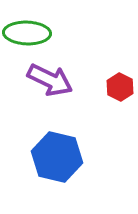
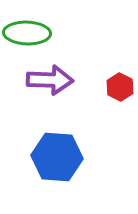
purple arrow: rotated 24 degrees counterclockwise
blue hexagon: rotated 9 degrees counterclockwise
